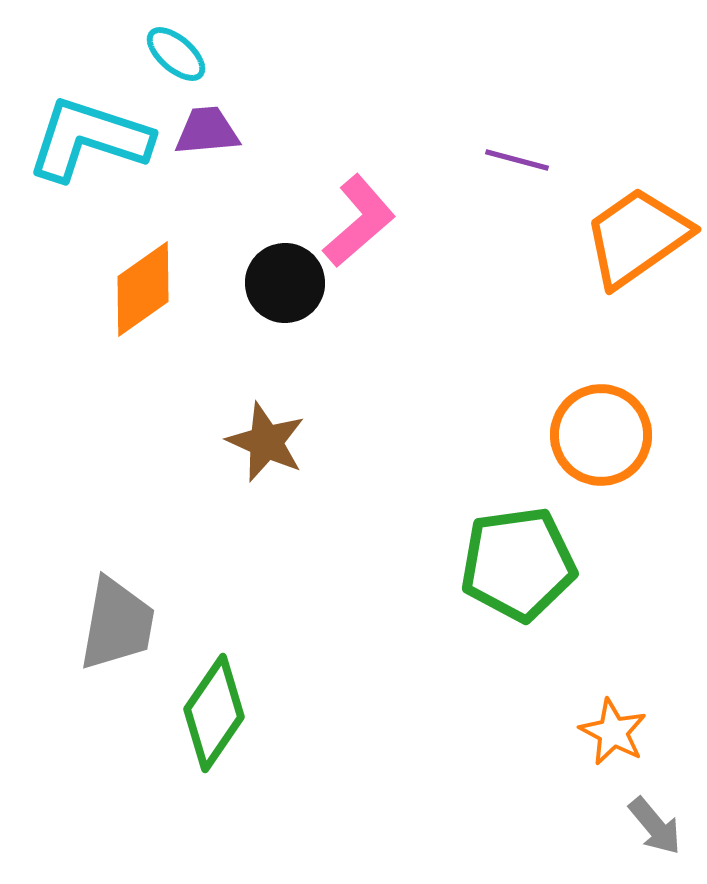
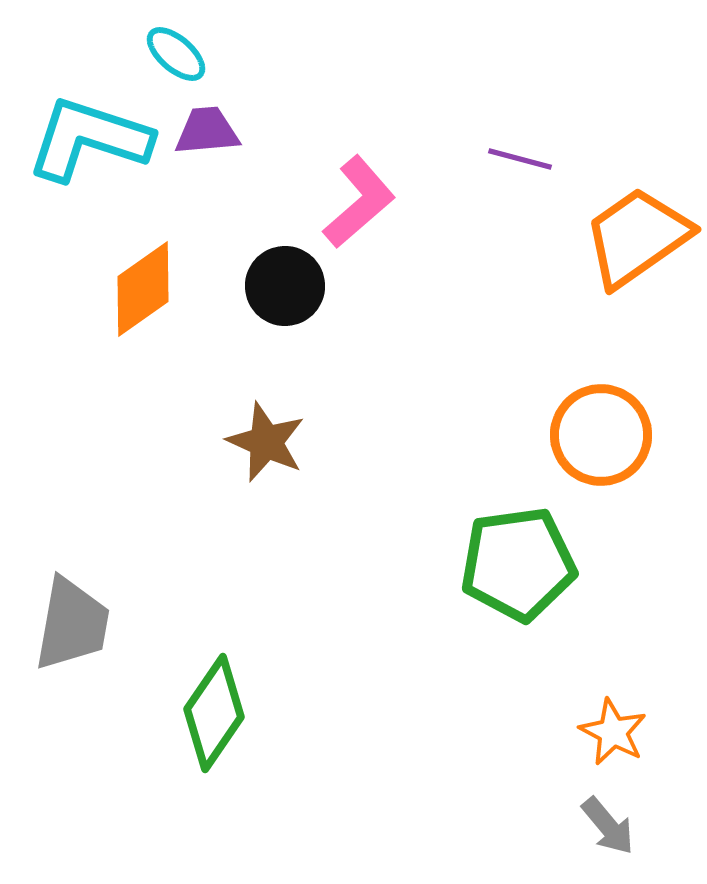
purple line: moved 3 px right, 1 px up
pink L-shape: moved 19 px up
black circle: moved 3 px down
gray trapezoid: moved 45 px left
gray arrow: moved 47 px left
